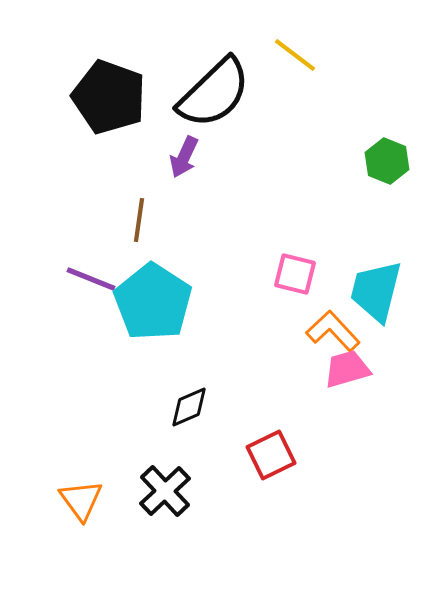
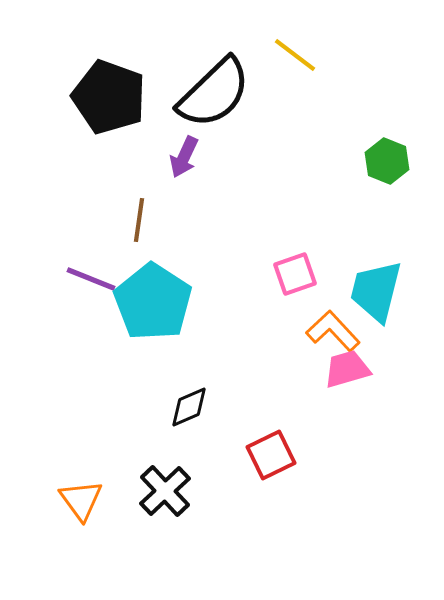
pink square: rotated 33 degrees counterclockwise
